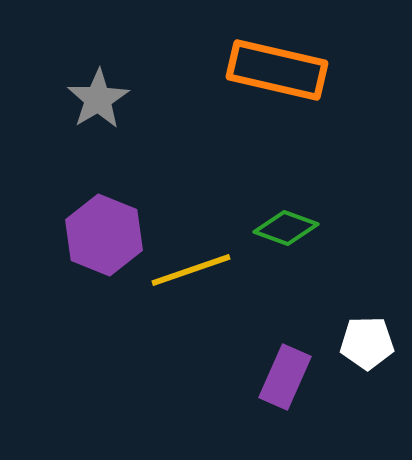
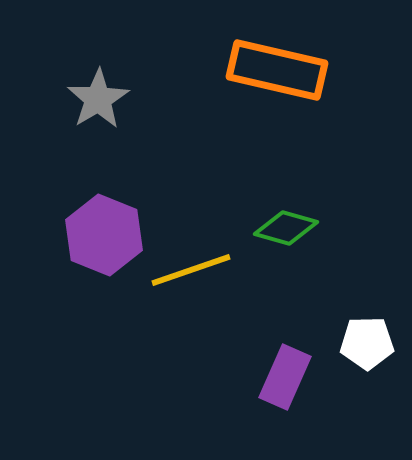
green diamond: rotated 4 degrees counterclockwise
